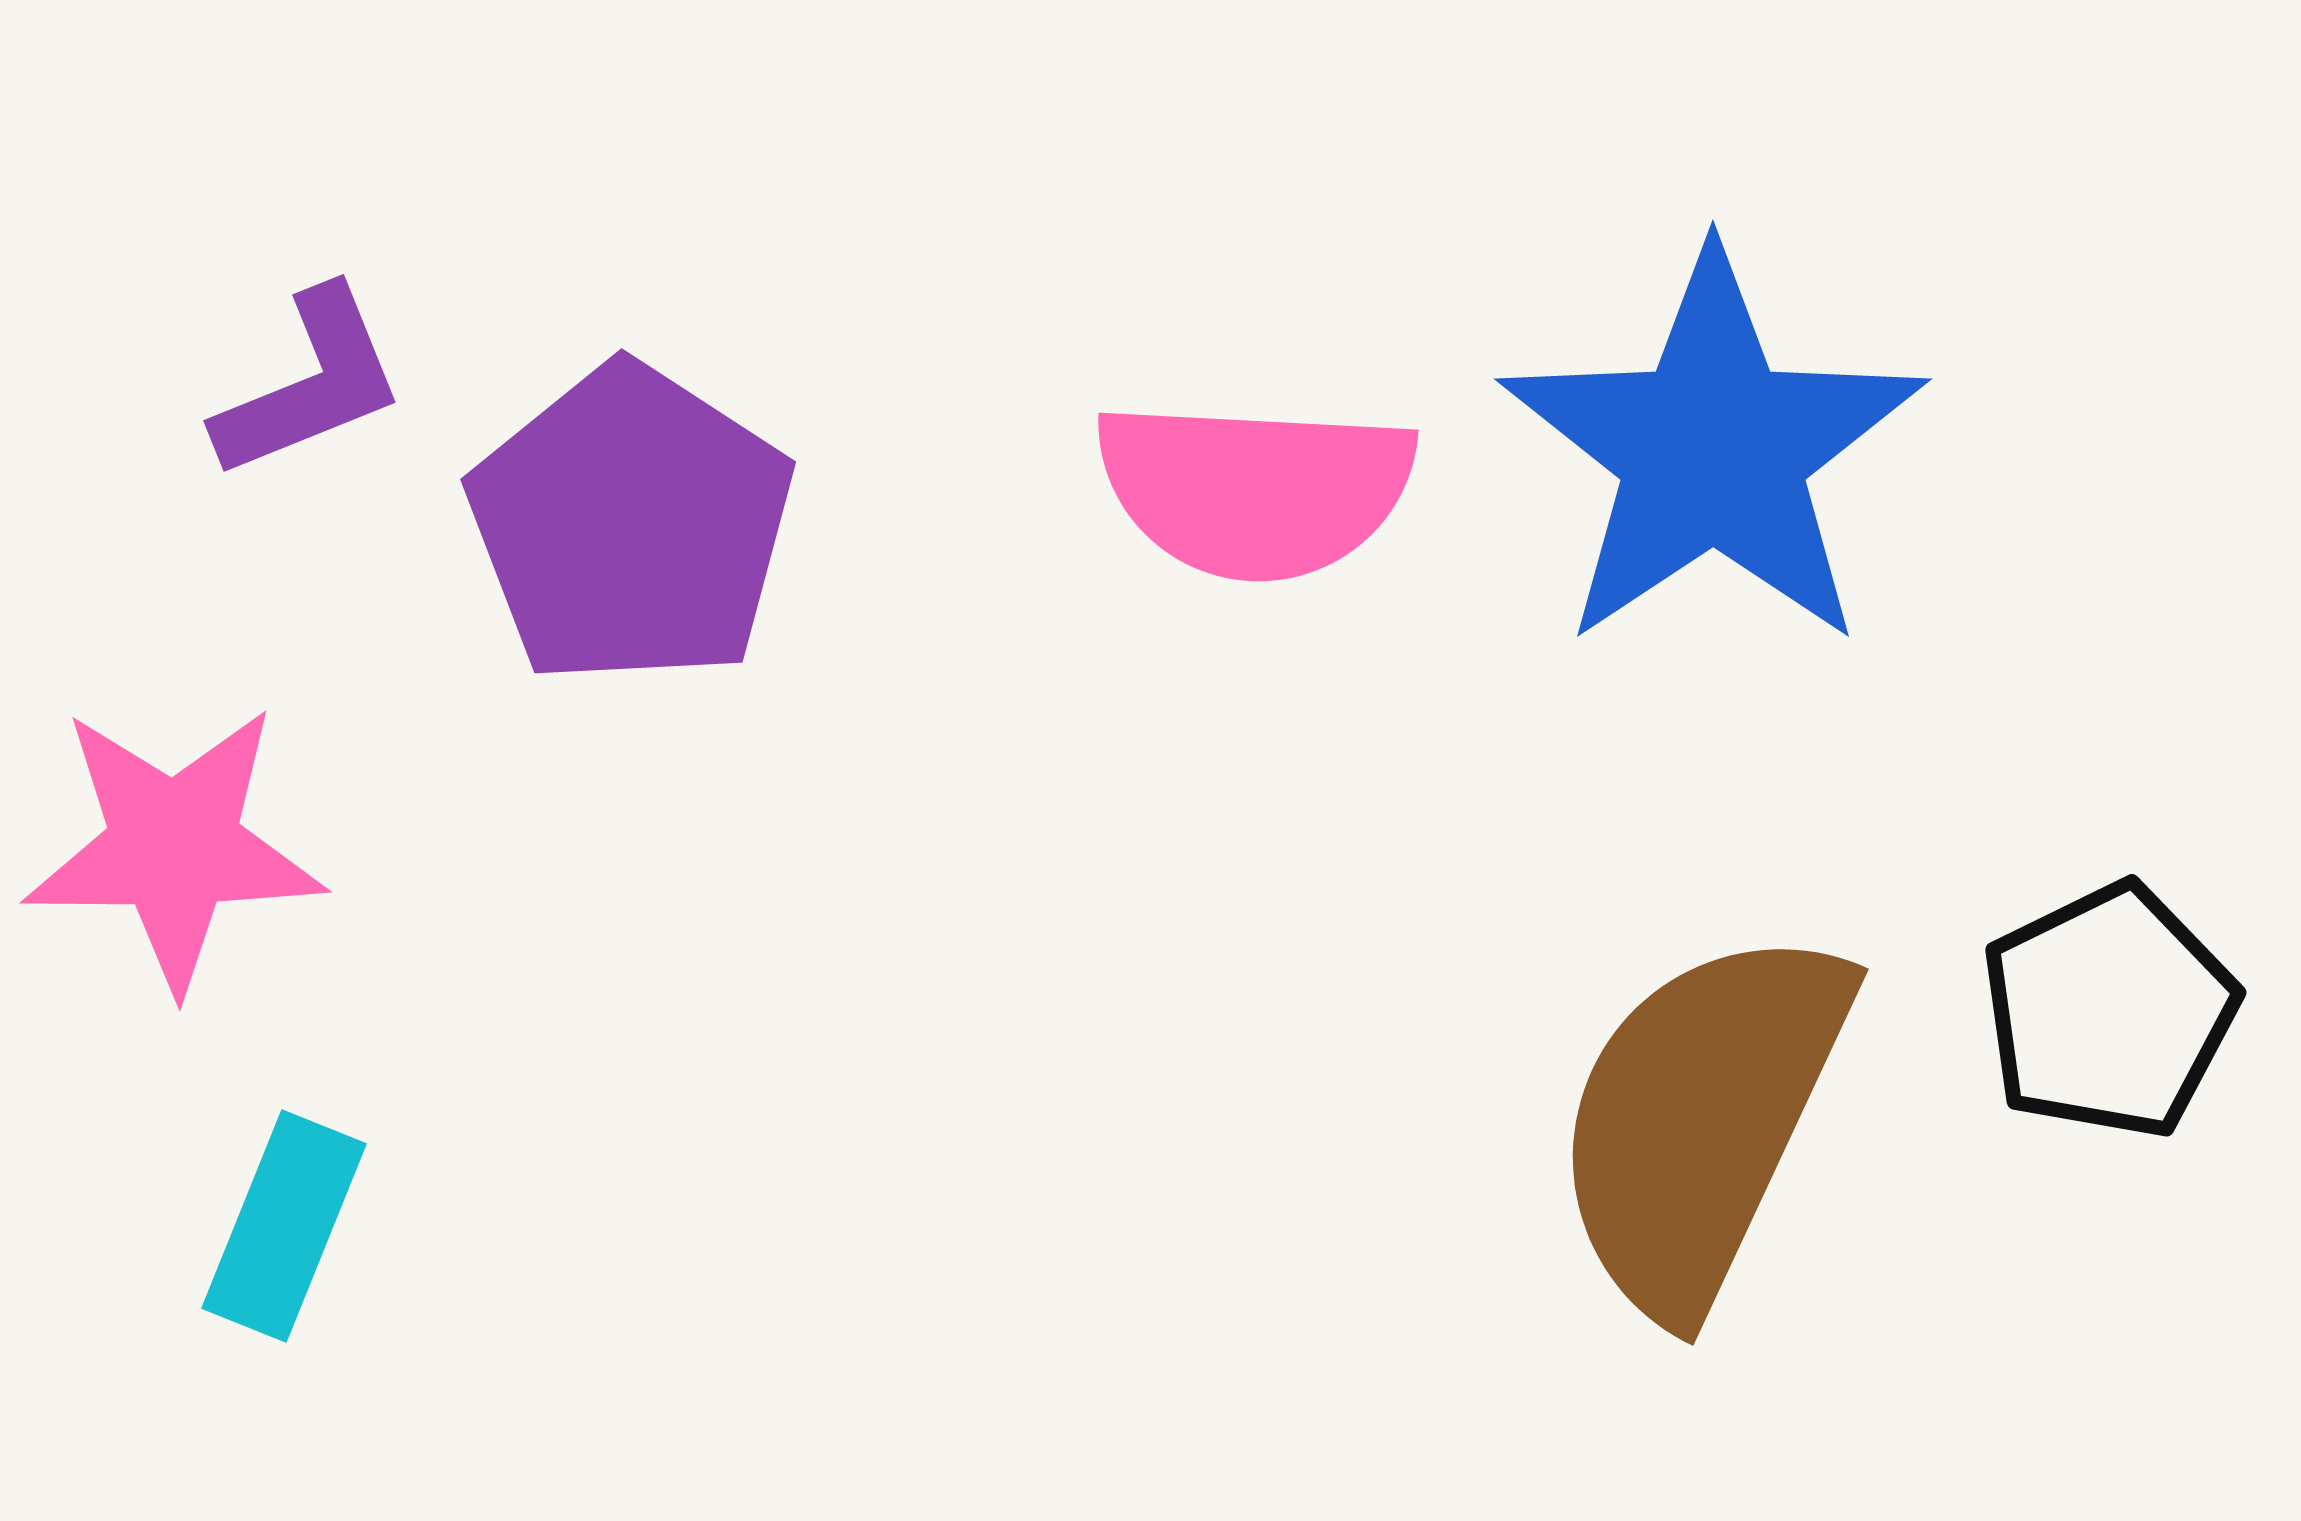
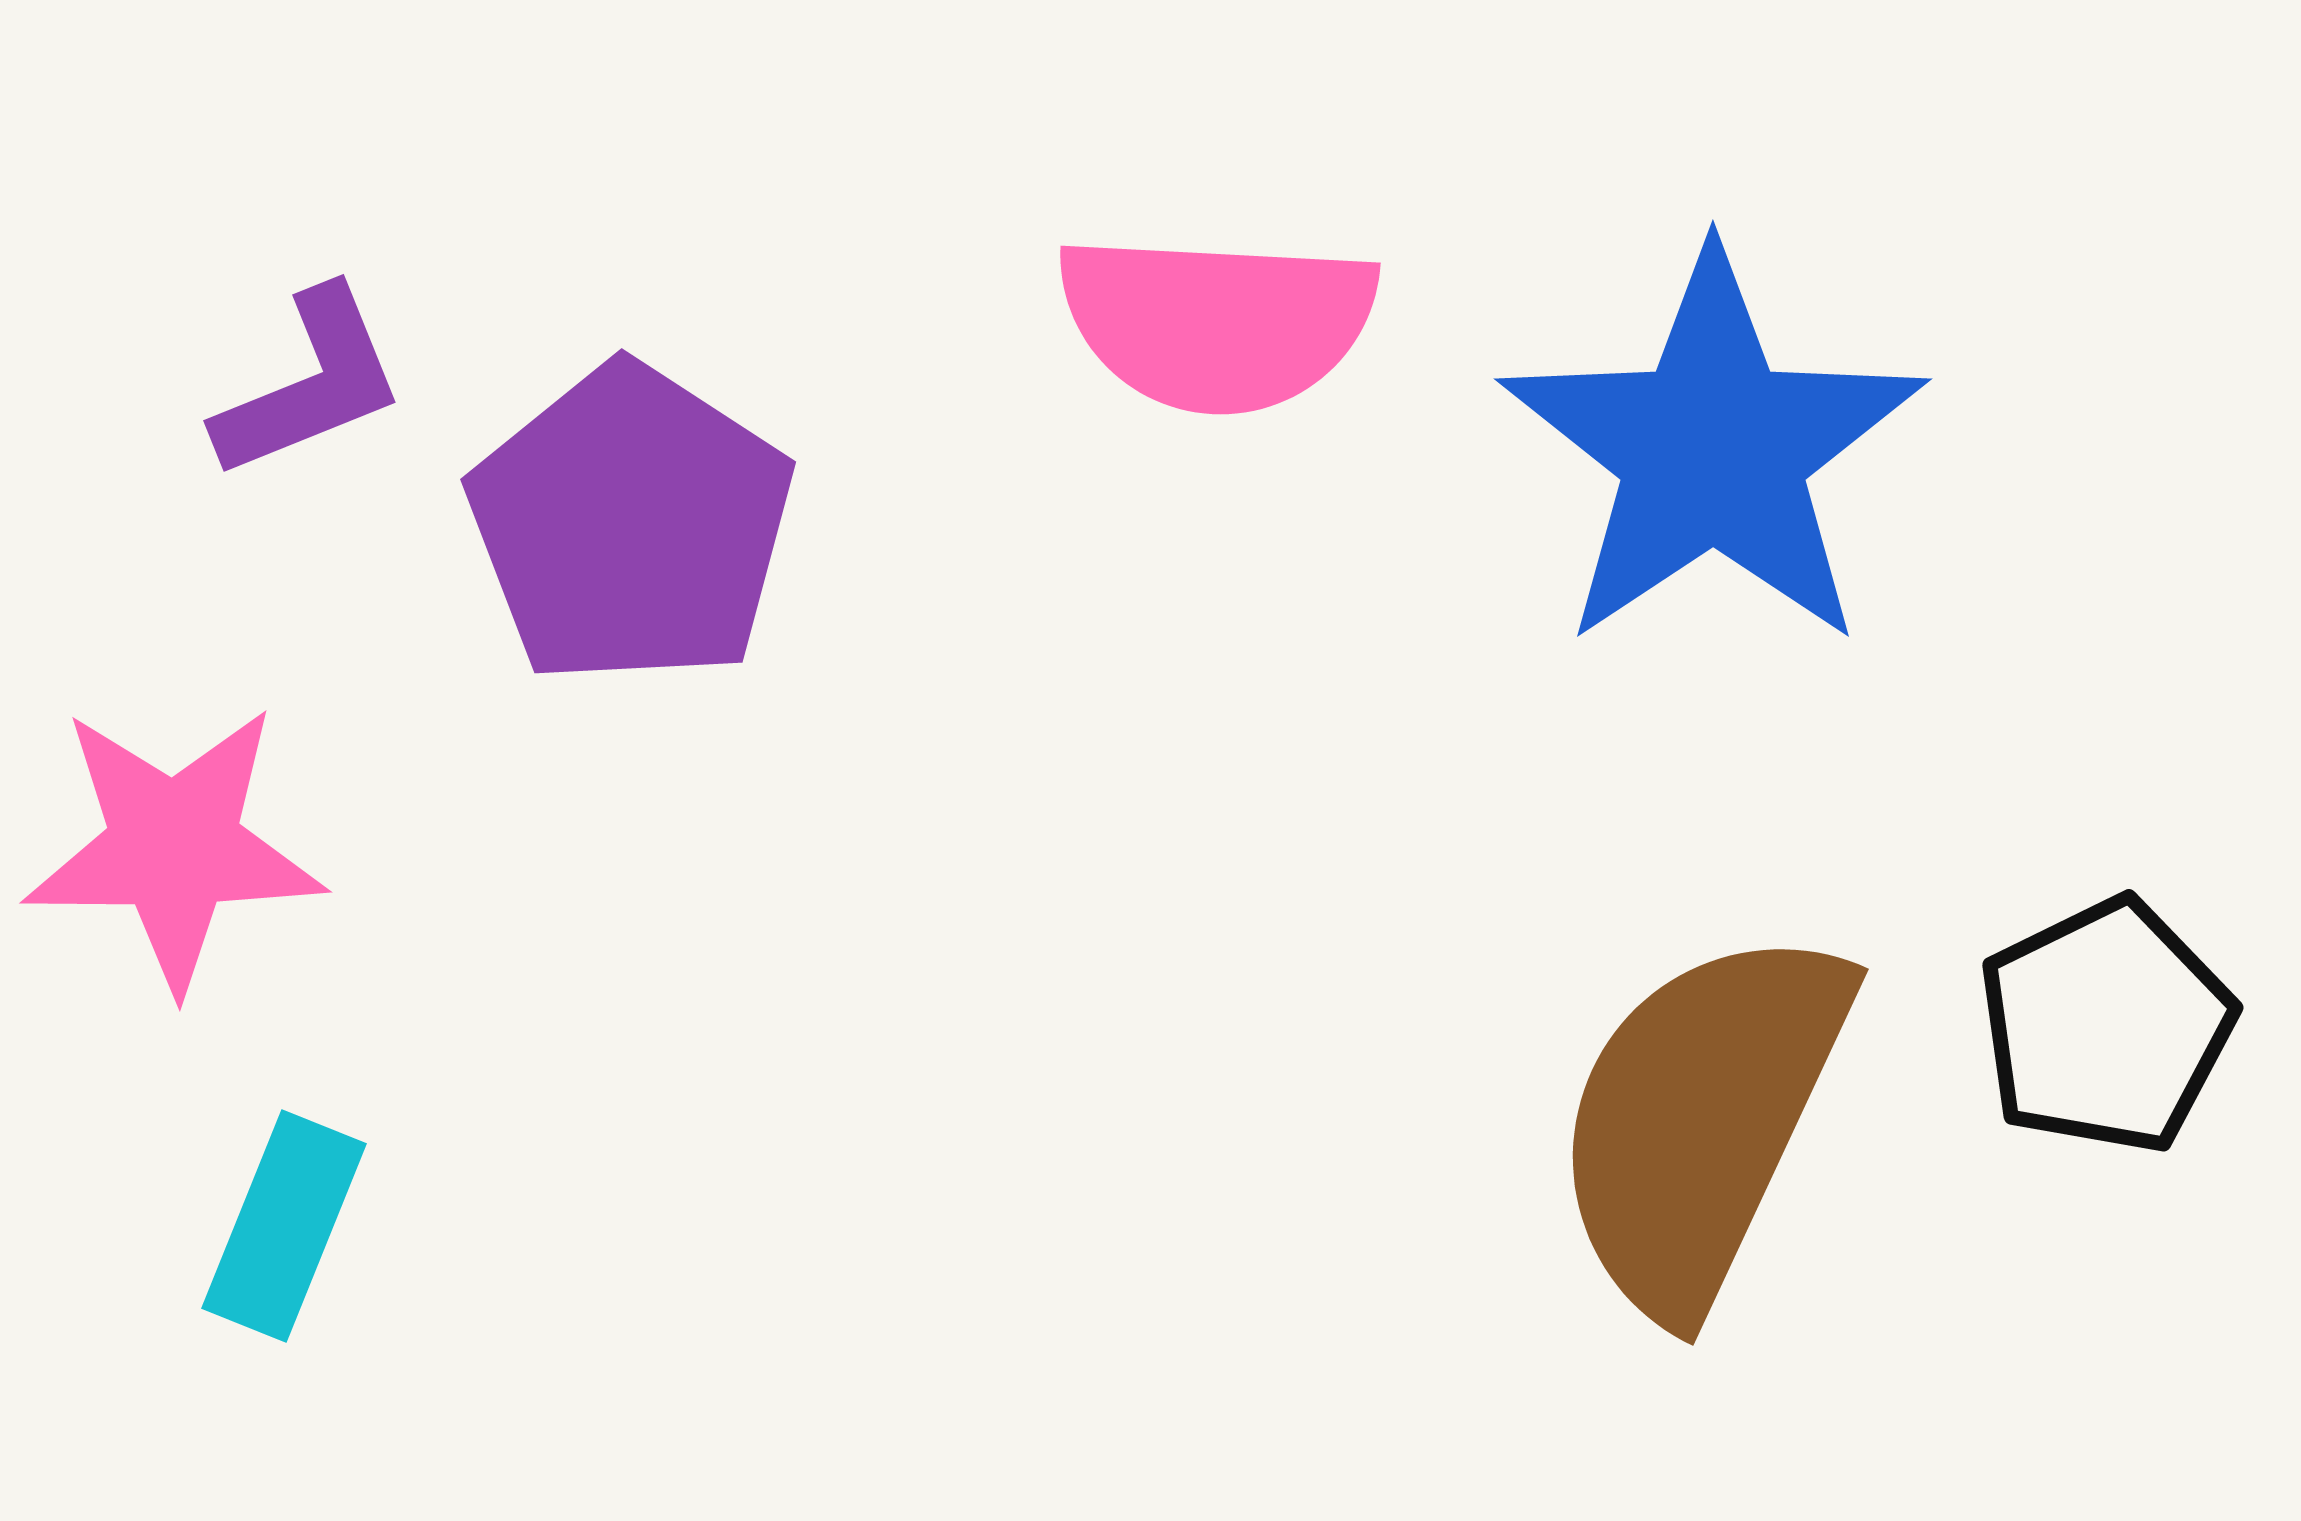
pink semicircle: moved 38 px left, 167 px up
black pentagon: moved 3 px left, 15 px down
